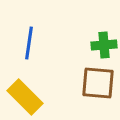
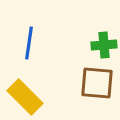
brown square: moved 1 px left
